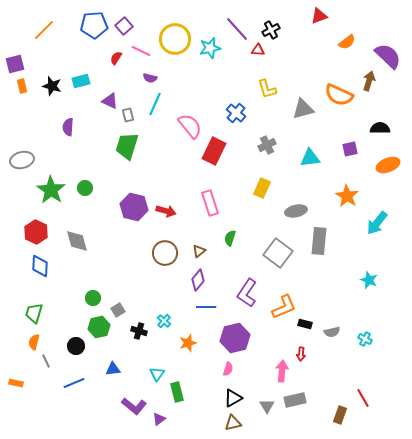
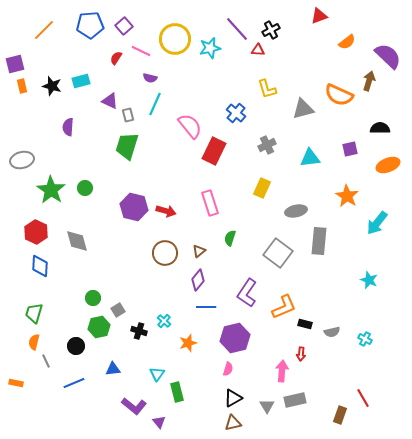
blue pentagon at (94, 25): moved 4 px left
purple triangle at (159, 419): moved 3 px down; rotated 32 degrees counterclockwise
